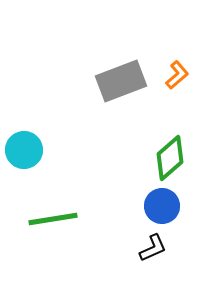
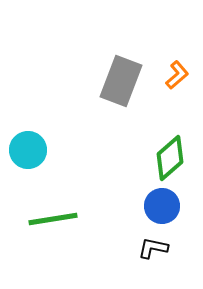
gray rectangle: rotated 48 degrees counterclockwise
cyan circle: moved 4 px right
black L-shape: rotated 144 degrees counterclockwise
